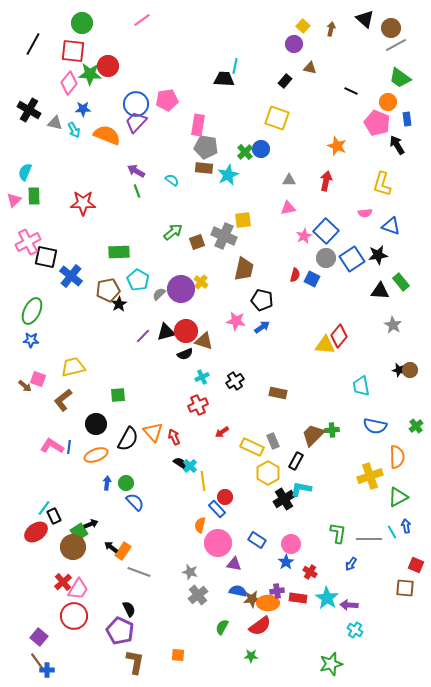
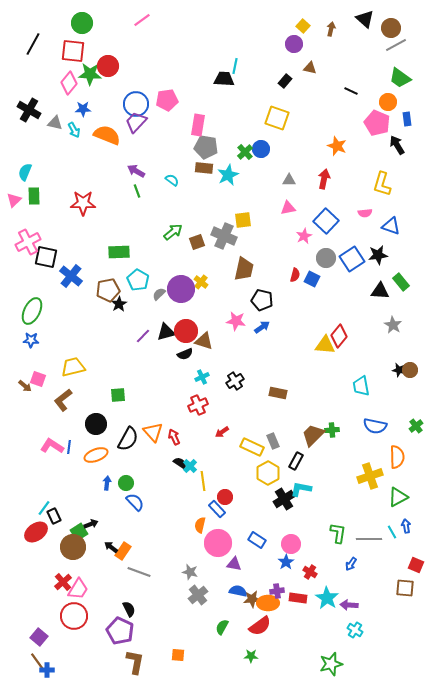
red arrow at (326, 181): moved 2 px left, 2 px up
blue square at (326, 231): moved 10 px up
